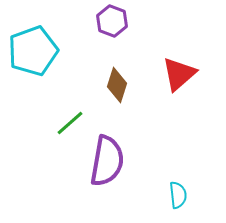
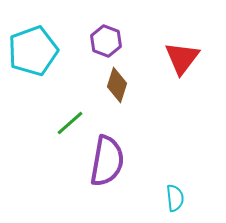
purple hexagon: moved 6 px left, 20 px down
red triangle: moved 3 px right, 16 px up; rotated 12 degrees counterclockwise
cyan semicircle: moved 3 px left, 3 px down
